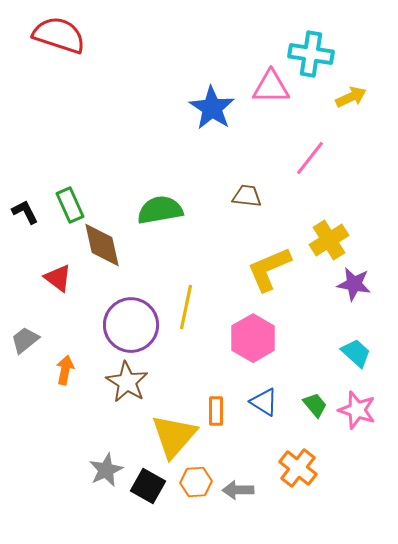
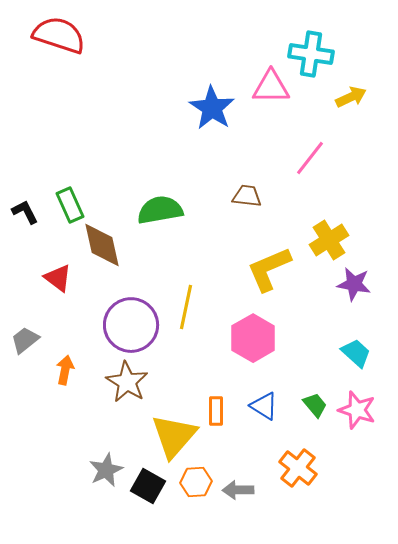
blue triangle: moved 4 px down
